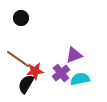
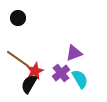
black circle: moved 3 px left
purple triangle: moved 2 px up
red star: rotated 18 degrees counterclockwise
cyan semicircle: rotated 72 degrees clockwise
black semicircle: moved 3 px right
